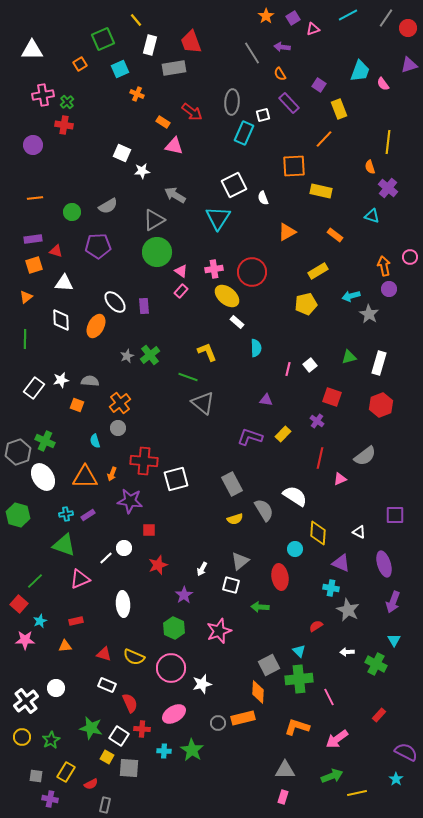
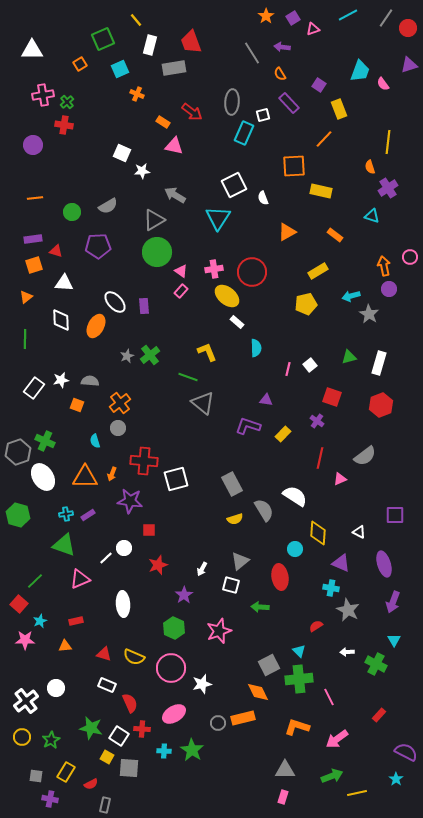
purple cross at (388, 188): rotated 18 degrees clockwise
purple L-shape at (250, 437): moved 2 px left, 11 px up
orange diamond at (258, 692): rotated 30 degrees counterclockwise
